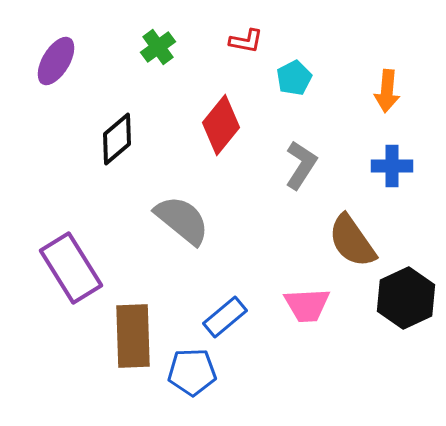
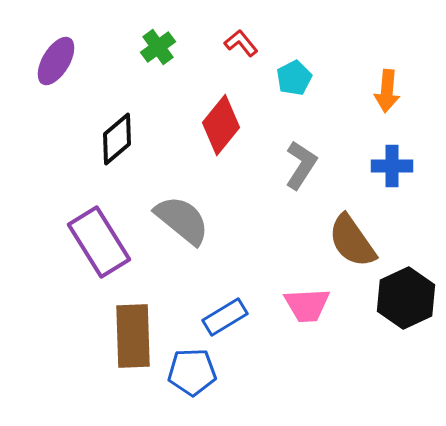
red L-shape: moved 5 px left, 2 px down; rotated 140 degrees counterclockwise
purple rectangle: moved 28 px right, 26 px up
blue rectangle: rotated 9 degrees clockwise
